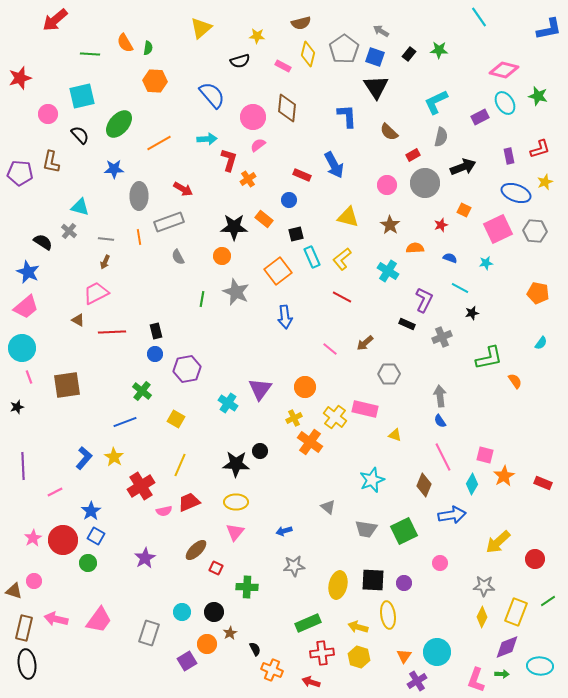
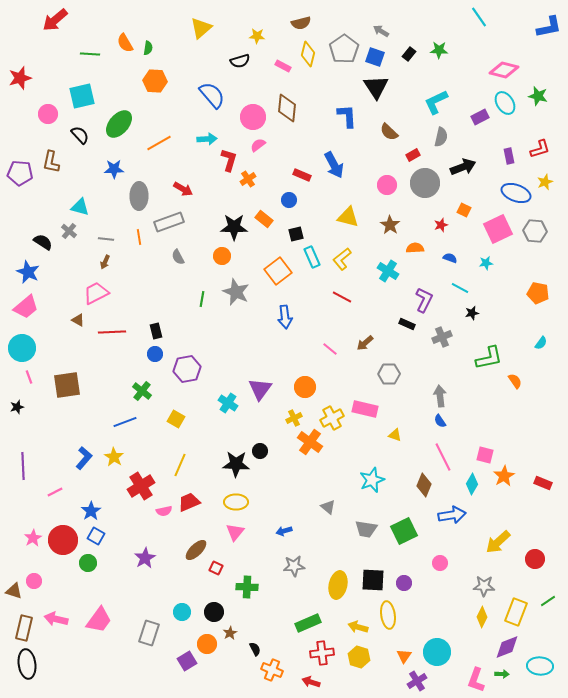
blue L-shape at (549, 29): moved 2 px up
yellow cross at (335, 417): moved 3 px left, 1 px down; rotated 25 degrees clockwise
